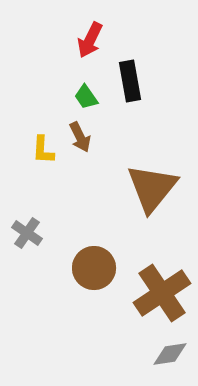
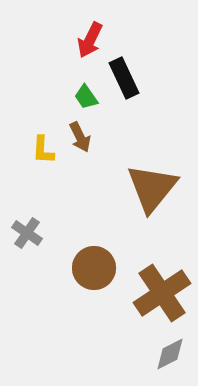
black rectangle: moved 6 px left, 3 px up; rotated 15 degrees counterclockwise
gray diamond: rotated 18 degrees counterclockwise
